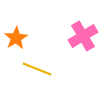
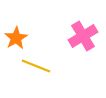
yellow line: moved 1 px left, 3 px up
